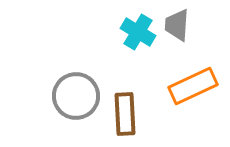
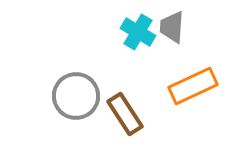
gray trapezoid: moved 5 px left, 2 px down
brown rectangle: rotated 30 degrees counterclockwise
